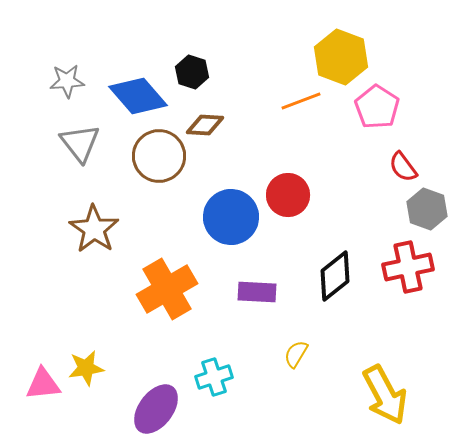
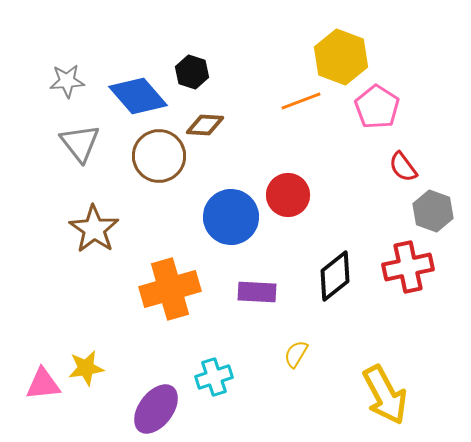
gray hexagon: moved 6 px right, 2 px down
orange cross: moved 3 px right; rotated 14 degrees clockwise
